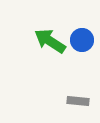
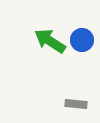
gray rectangle: moved 2 px left, 3 px down
